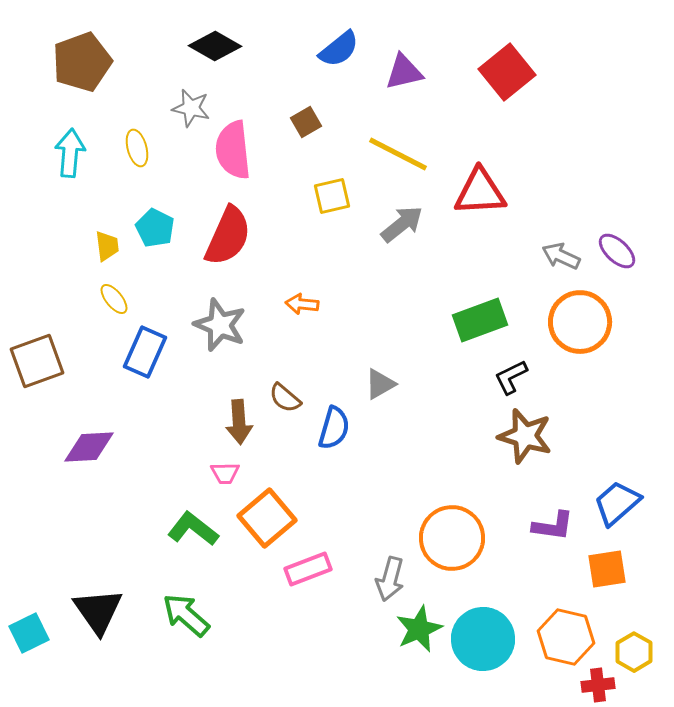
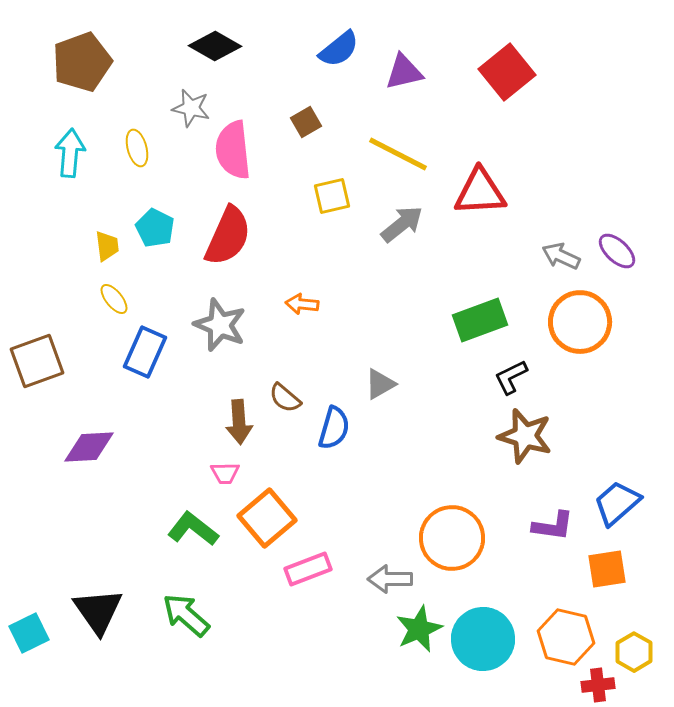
gray arrow at (390, 579): rotated 75 degrees clockwise
